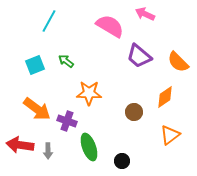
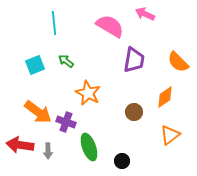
cyan line: moved 5 px right, 2 px down; rotated 35 degrees counterclockwise
purple trapezoid: moved 5 px left, 4 px down; rotated 120 degrees counterclockwise
orange star: moved 1 px left; rotated 25 degrees clockwise
orange arrow: moved 1 px right, 3 px down
purple cross: moved 1 px left, 1 px down
